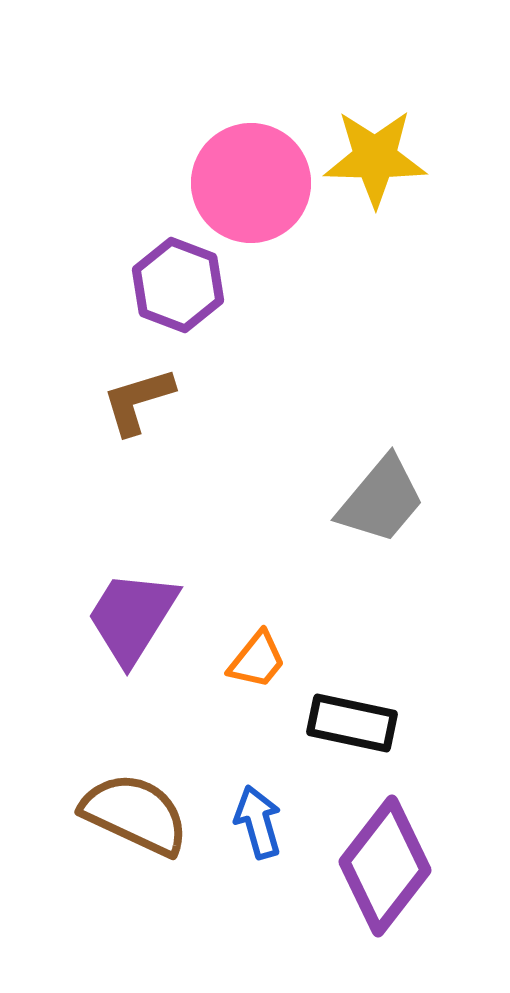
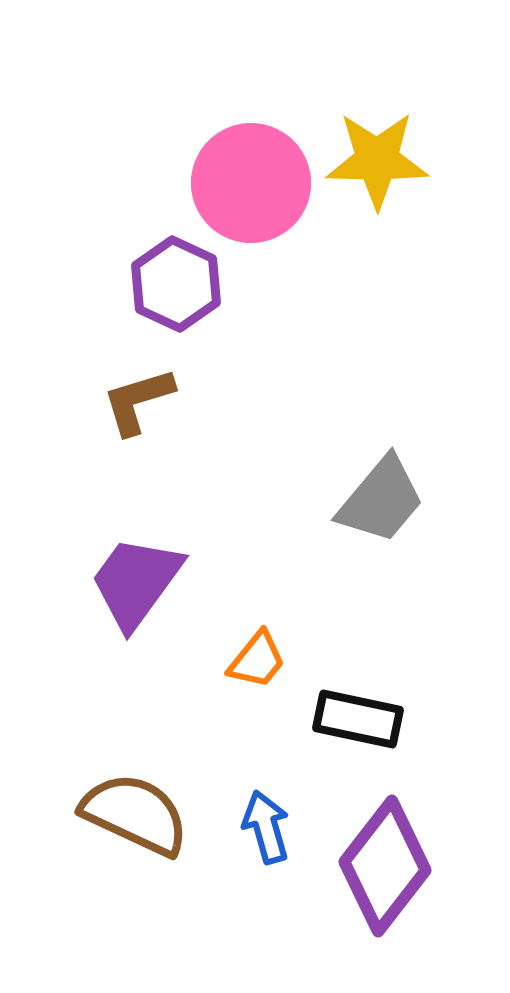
yellow star: moved 2 px right, 2 px down
purple hexagon: moved 2 px left, 1 px up; rotated 4 degrees clockwise
purple trapezoid: moved 4 px right, 35 px up; rotated 4 degrees clockwise
black rectangle: moved 6 px right, 4 px up
blue arrow: moved 8 px right, 5 px down
